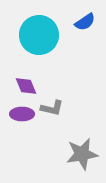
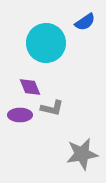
cyan circle: moved 7 px right, 8 px down
purple diamond: moved 4 px right, 1 px down
purple ellipse: moved 2 px left, 1 px down
